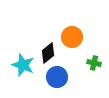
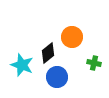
cyan star: moved 1 px left
